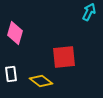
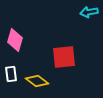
cyan arrow: rotated 126 degrees counterclockwise
pink diamond: moved 7 px down
yellow diamond: moved 4 px left
